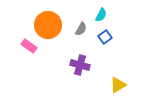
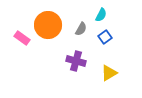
pink rectangle: moved 7 px left, 8 px up
purple cross: moved 4 px left, 4 px up
yellow triangle: moved 9 px left, 12 px up
